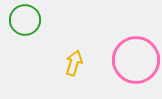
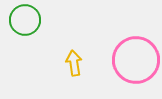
yellow arrow: rotated 25 degrees counterclockwise
